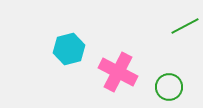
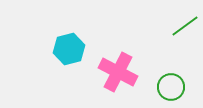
green line: rotated 8 degrees counterclockwise
green circle: moved 2 px right
